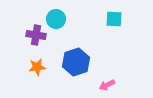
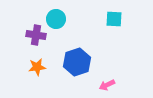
blue hexagon: moved 1 px right
